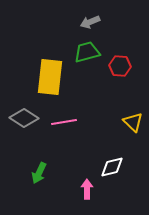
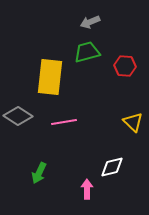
red hexagon: moved 5 px right
gray diamond: moved 6 px left, 2 px up
